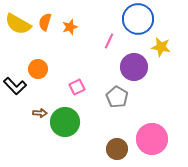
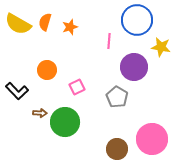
blue circle: moved 1 px left, 1 px down
pink line: rotated 21 degrees counterclockwise
orange circle: moved 9 px right, 1 px down
black L-shape: moved 2 px right, 5 px down
